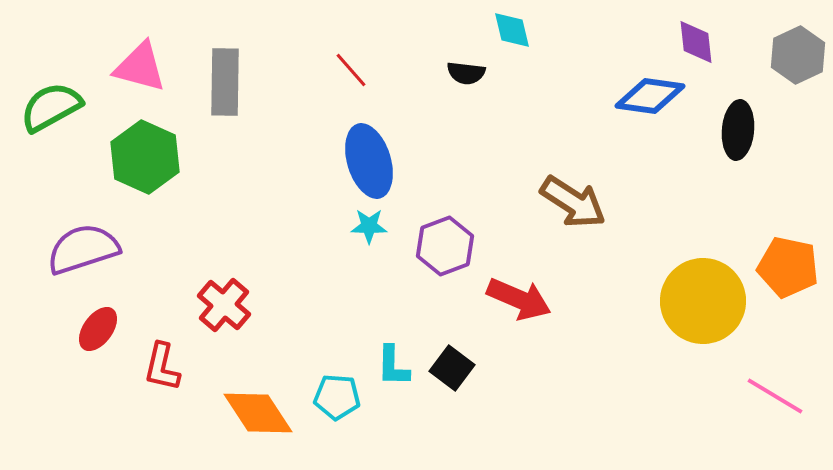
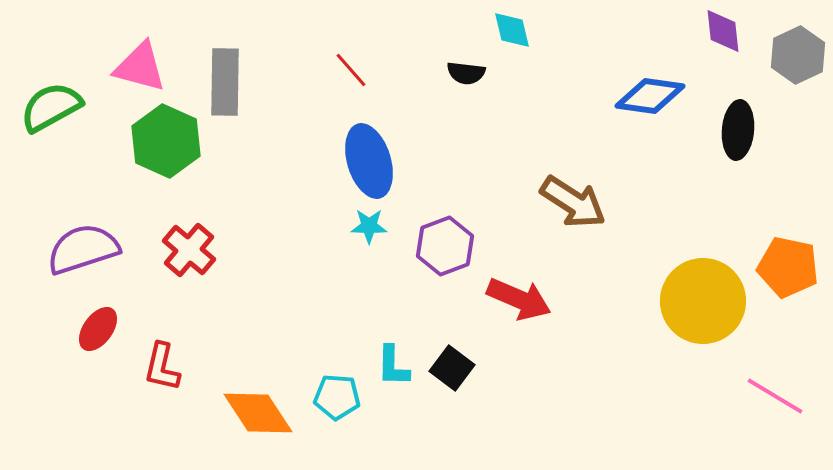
purple diamond: moved 27 px right, 11 px up
green hexagon: moved 21 px right, 16 px up
red cross: moved 35 px left, 55 px up
